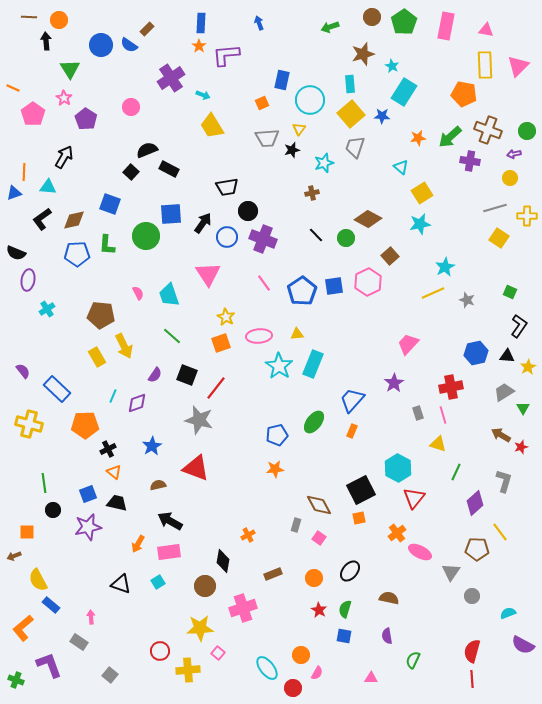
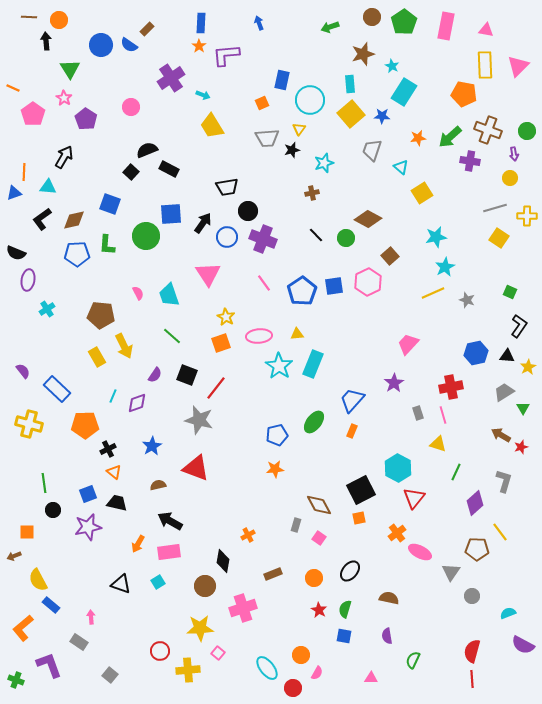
gray trapezoid at (355, 147): moved 17 px right, 3 px down
purple arrow at (514, 154): rotated 88 degrees counterclockwise
cyan star at (420, 224): moved 16 px right, 13 px down
